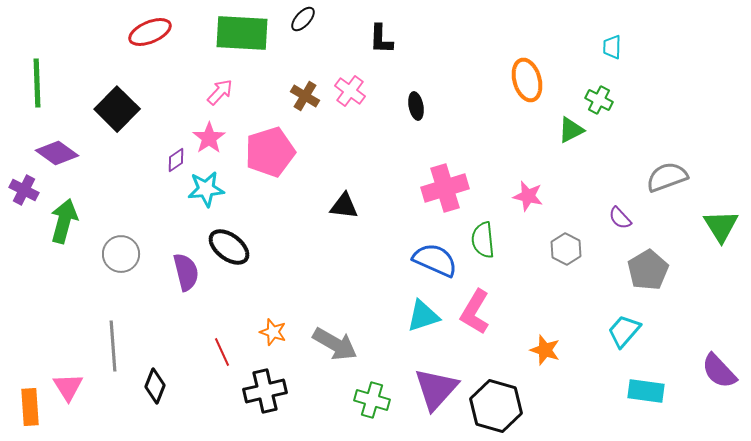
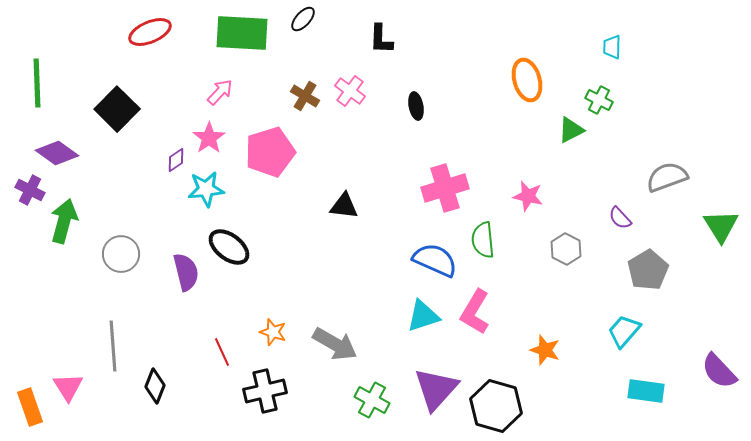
purple cross at (24, 190): moved 6 px right
green cross at (372, 400): rotated 12 degrees clockwise
orange rectangle at (30, 407): rotated 15 degrees counterclockwise
